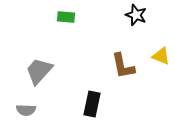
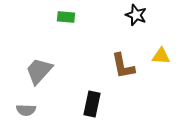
yellow triangle: rotated 18 degrees counterclockwise
